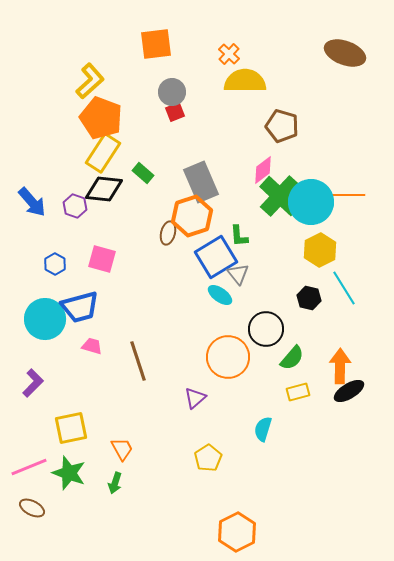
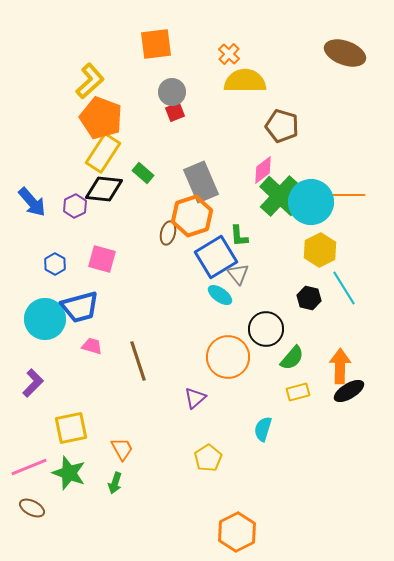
purple hexagon at (75, 206): rotated 15 degrees clockwise
